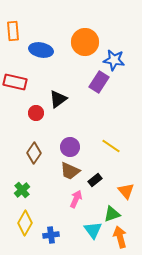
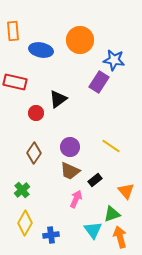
orange circle: moved 5 px left, 2 px up
